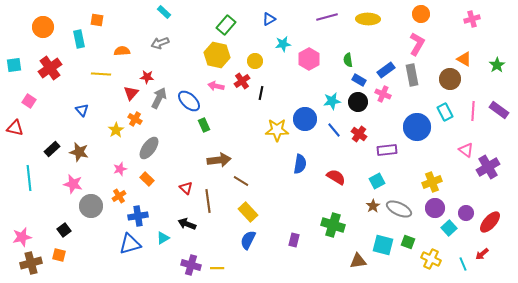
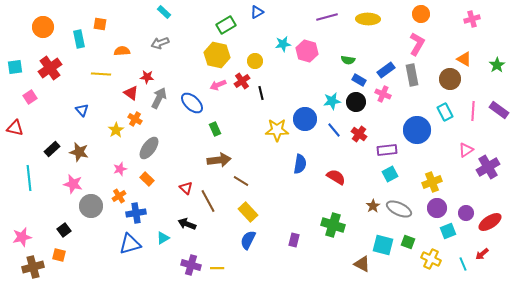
blue triangle at (269, 19): moved 12 px left, 7 px up
orange square at (97, 20): moved 3 px right, 4 px down
green rectangle at (226, 25): rotated 18 degrees clockwise
pink hexagon at (309, 59): moved 2 px left, 8 px up; rotated 15 degrees counterclockwise
green semicircle at (348, 60): rotated 72 degrees counterclockwise
cyan square at (14, 65): moved 1 px right, 2 px down
pink arrow at (216, 86): moved 2 px right, 1 px up; rotated 35 degrees counterclockwise
red triangle at (131, 93): rotated 35 degrees counterclockwise
black line at (261, 93): rotated 24 degrees counterclockwise
pink square at (29, 101): moved 1 px right, 4 px up; rotated 24 degrees clockwise
blue ellipse at (189, 101): moved 3 px right, 2 px down
black circle at (358, 102): moved 2 px left
green rectangle at (204, 125): moved 11 px right, 4 px down
blue circle at (417, 127): moved 3 px down
pink triangle at (466, 150): rotated 49 degrees clockwise
cyan square at (377, 181): moved 13 px right, 7 px up
brown line at (208, 201): rotated 20 degrees counterclockwise
purple circle at (435, 208): moved 2 px right
blue cross at (138, 216): moved 2 px left, 3 px up
red ellipse at (490, 222): rotated 15 degrees clockwise
cyan square at (449, 228): moved 1 px left, 3 px down; rotated 21 degrees clockwise
brown triangle at (358, 261): moved 4 px right, 3 px down; rotated 36 degrees clockwise
brown cross at (31, 263): moved 2 px right, 4 px down
